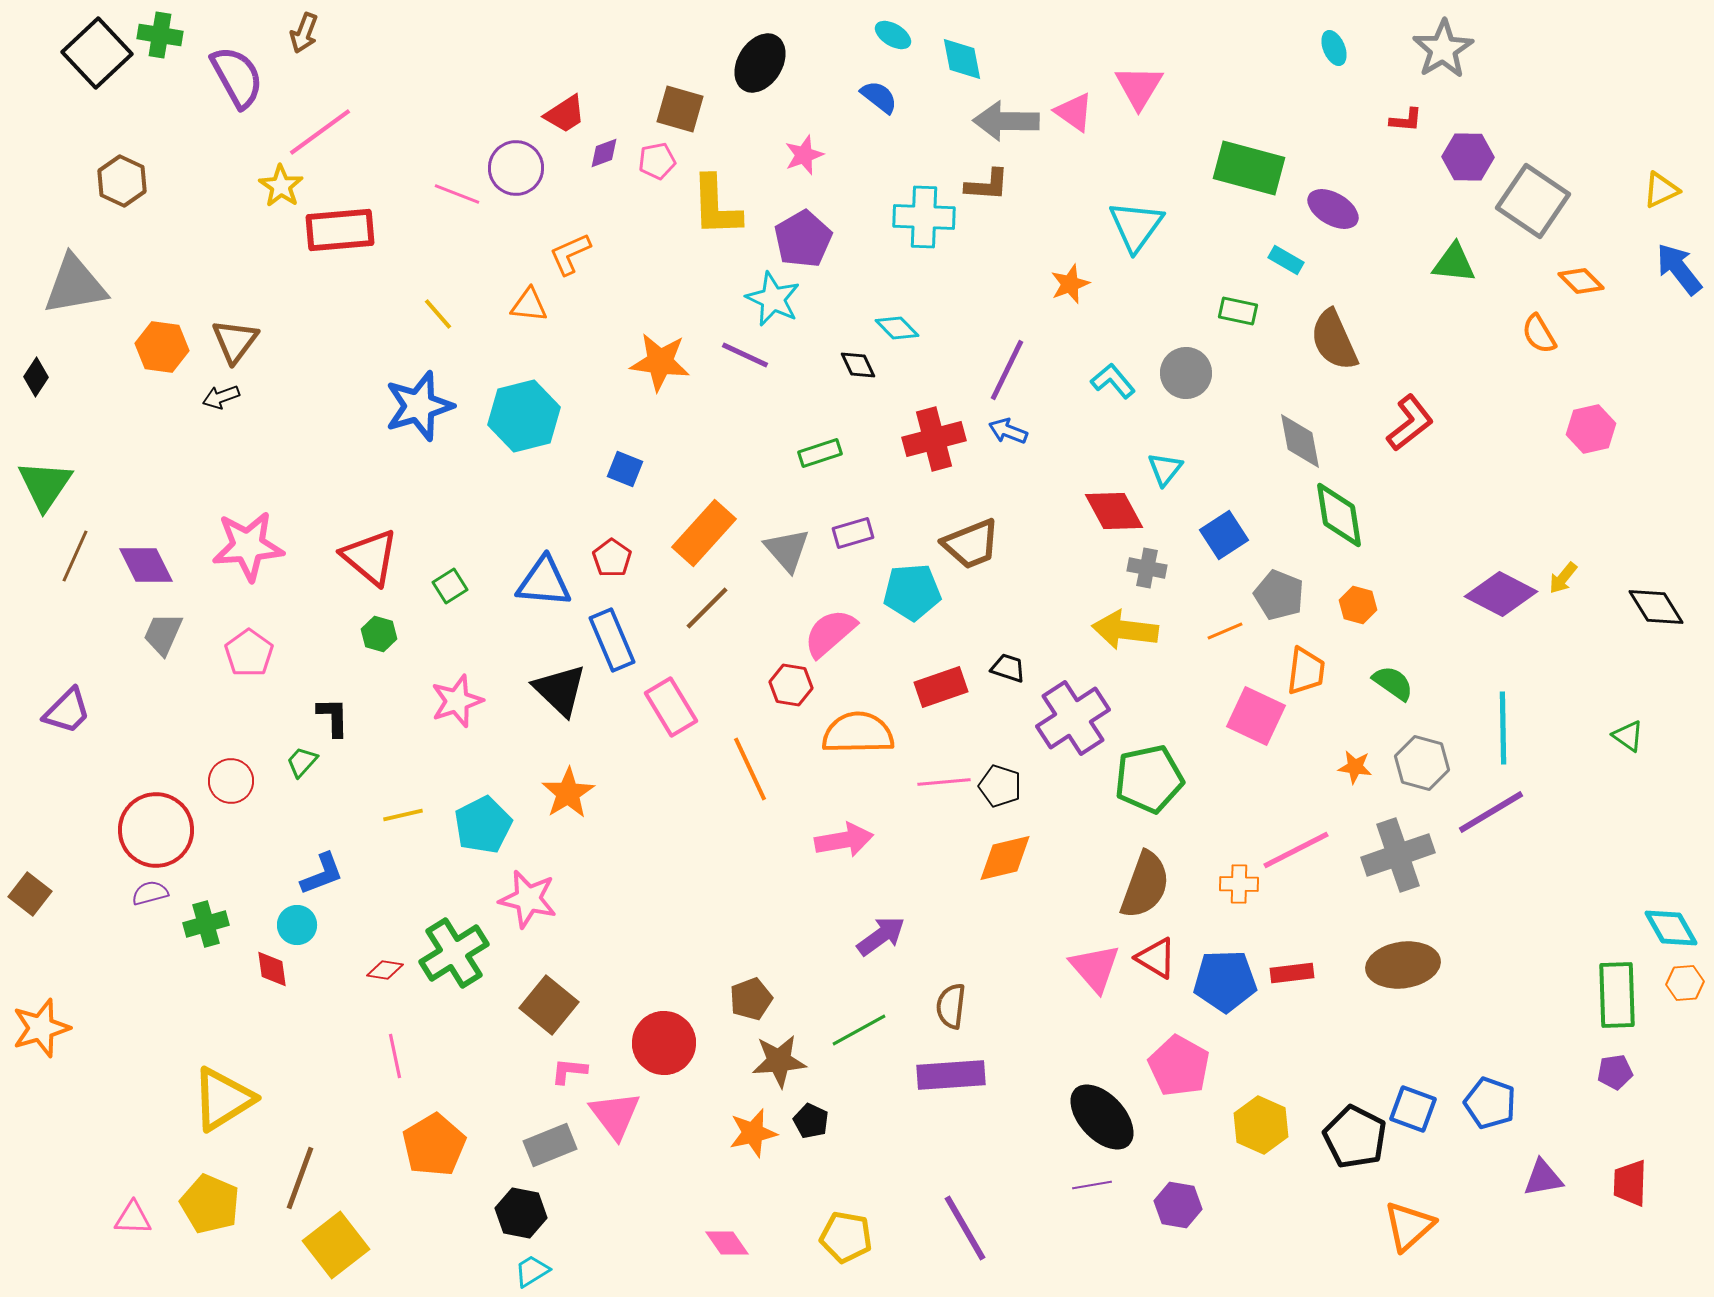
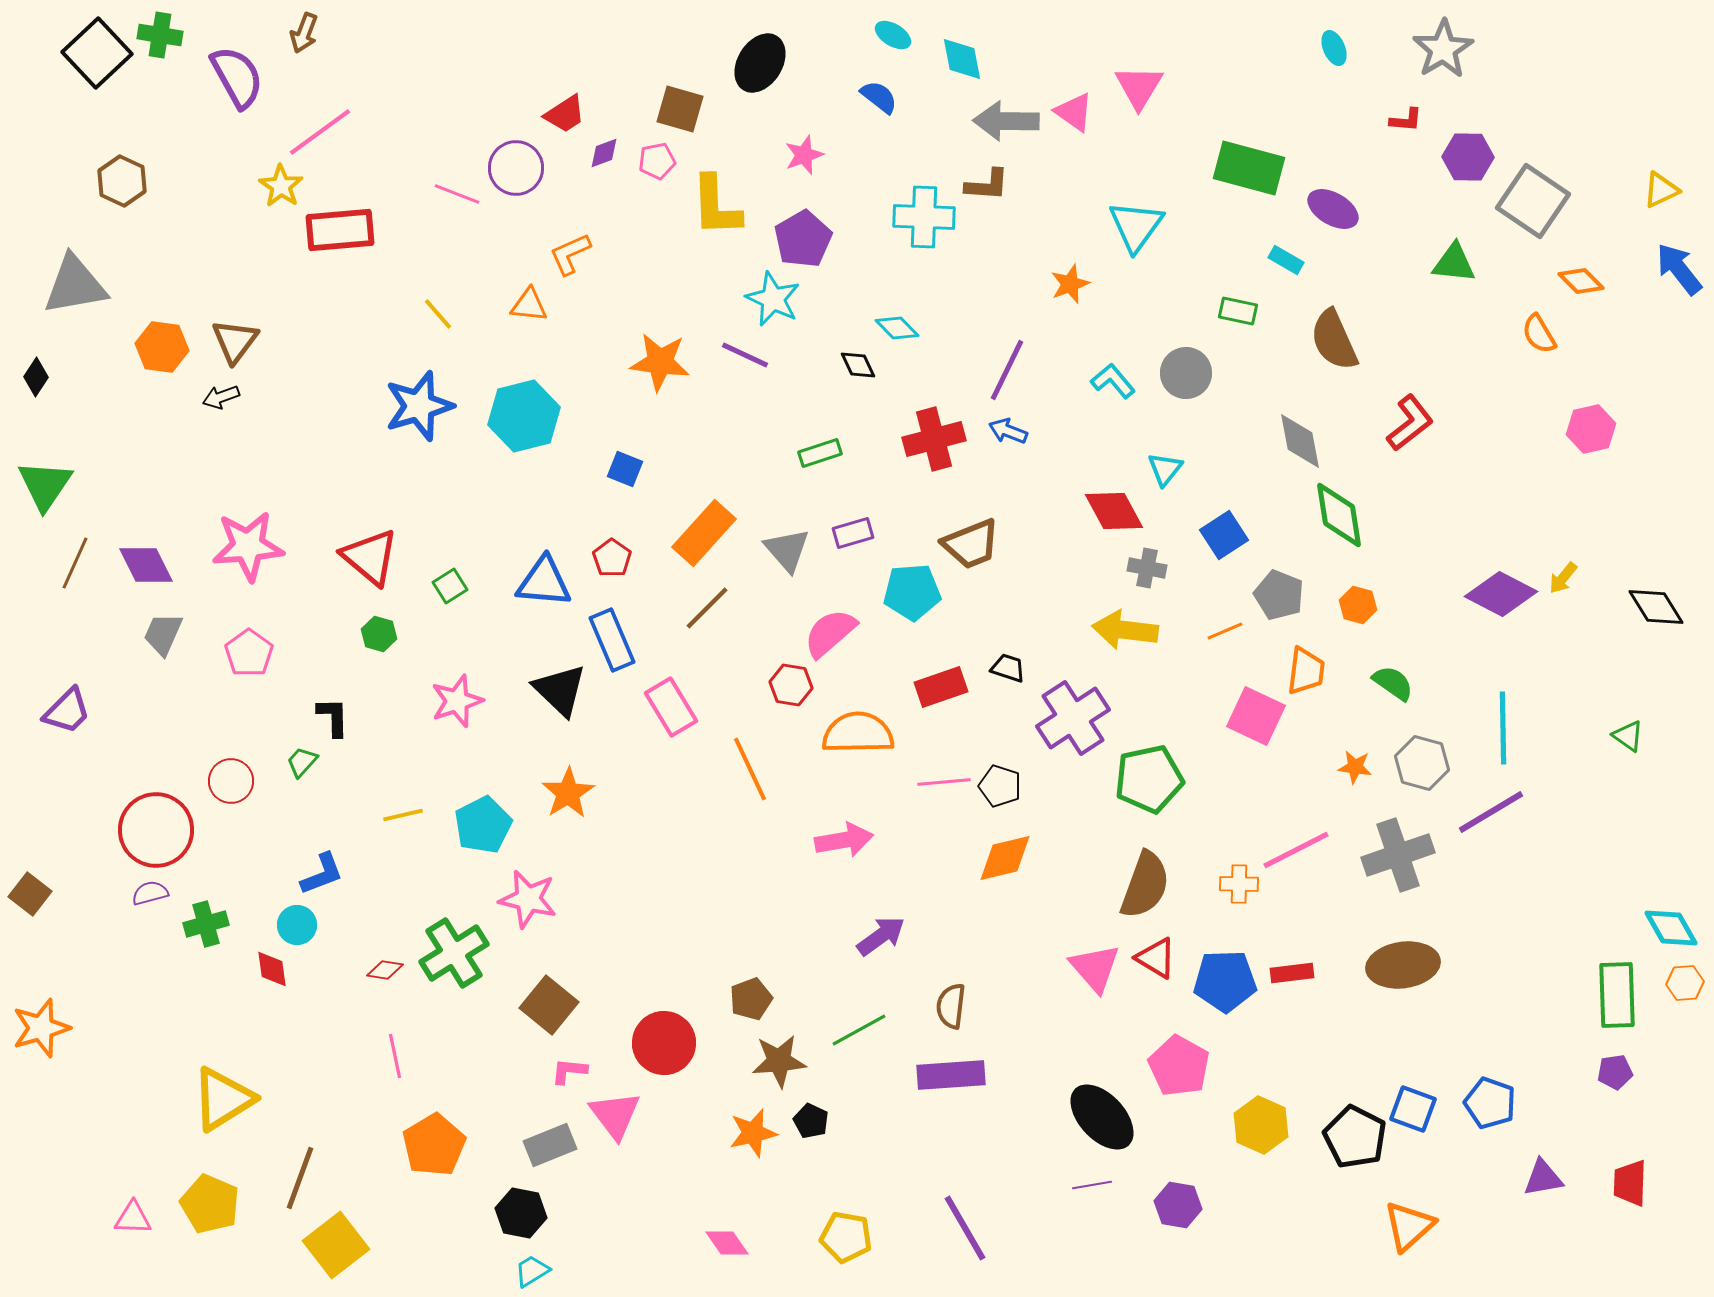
brown line at (75, 556): moved 7 px down
